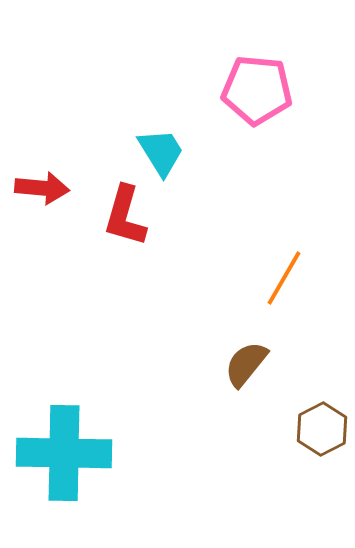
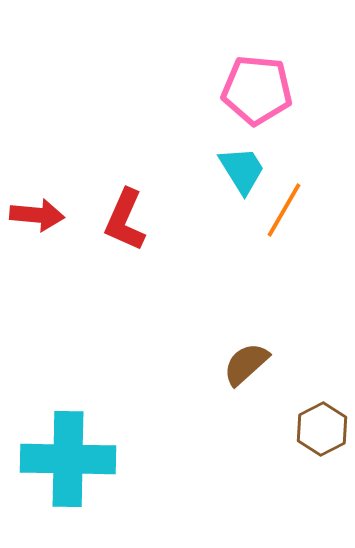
cyan trapezoid: moved 81 px right, 18 px down
red arrow: moved 5 px left, 27 px down
red L-shape: moved 4 px down; rotated 8 degrees clockwise
orange line: moved 68 px up
brown semicircle: rotated 9 degrees clockwise
cyan cross: moved 4 px right, 6 px down
